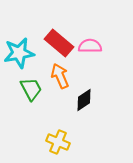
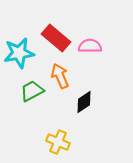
red rectangle: moved 3 px left, 5 px up
green trapezoid: moved 1 px right, 2 px down; rotated 90 degrees counterclockwise
black diamond: moved 2 px down
